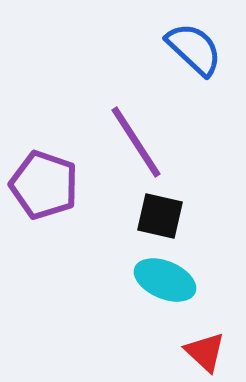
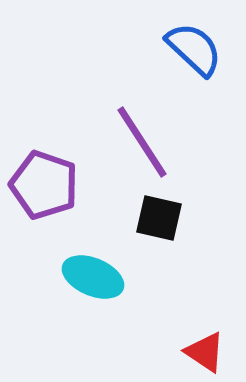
purple line: moved 6 px right
black square: moved 1 px left, 2 px down
cyan ellipse: moved 72 px left, 3 px up
red triangle: rotated 9 degrees counterclockwise
